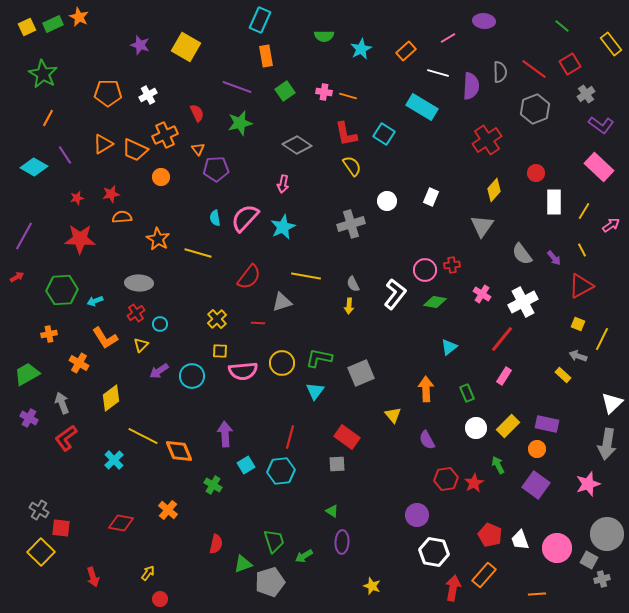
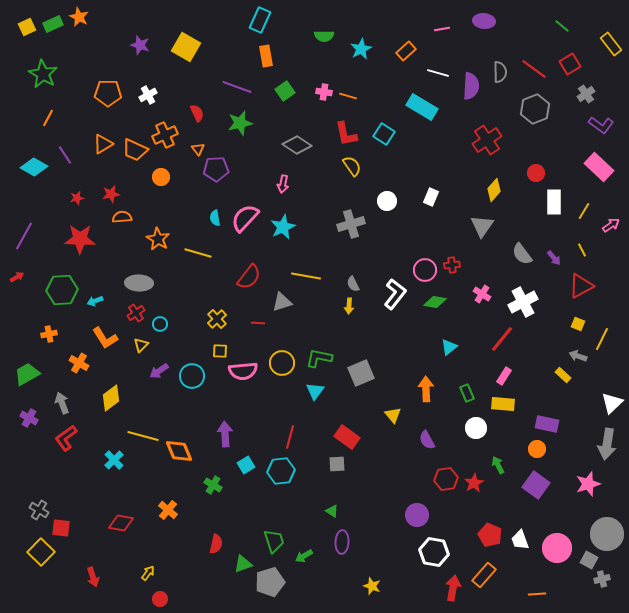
pink line at (448, 38): moved 6 px left, 9 px up; rotated 21 degrees clockwise
yellow rectangle at (508, 426): moved 5 px left, 22 px up; rotated 50 degrees clockwise
yellow line at (143, 436): rotated 12 degrees counterclockwise
